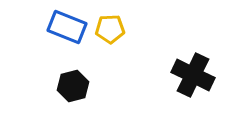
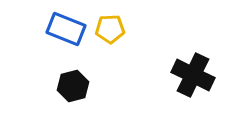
blue rectangle: moved 1 px left, 2 px down
